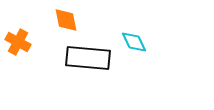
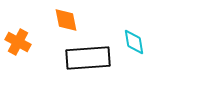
cyan diamond: rotated 16 degrees clockwise
black rectangle: rotated 9 degrees counterclockwise
